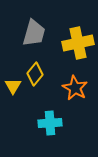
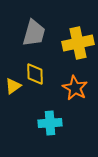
yellow diamond: rotated 40 degrees counterclockwise
yellow triangle: rotated 24 degrees clockwise
